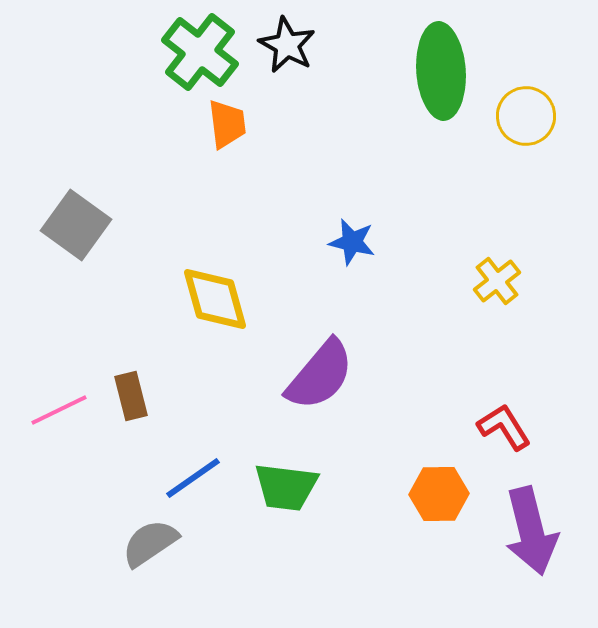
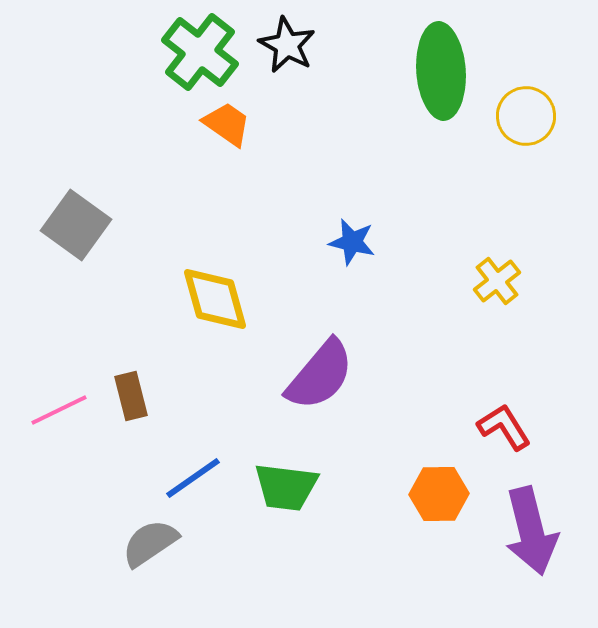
orange trapezoid: rotated 48 degrees counterclockwise
